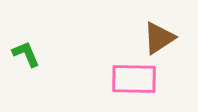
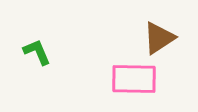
green L-shape: moved 11 px right, 2 px up
